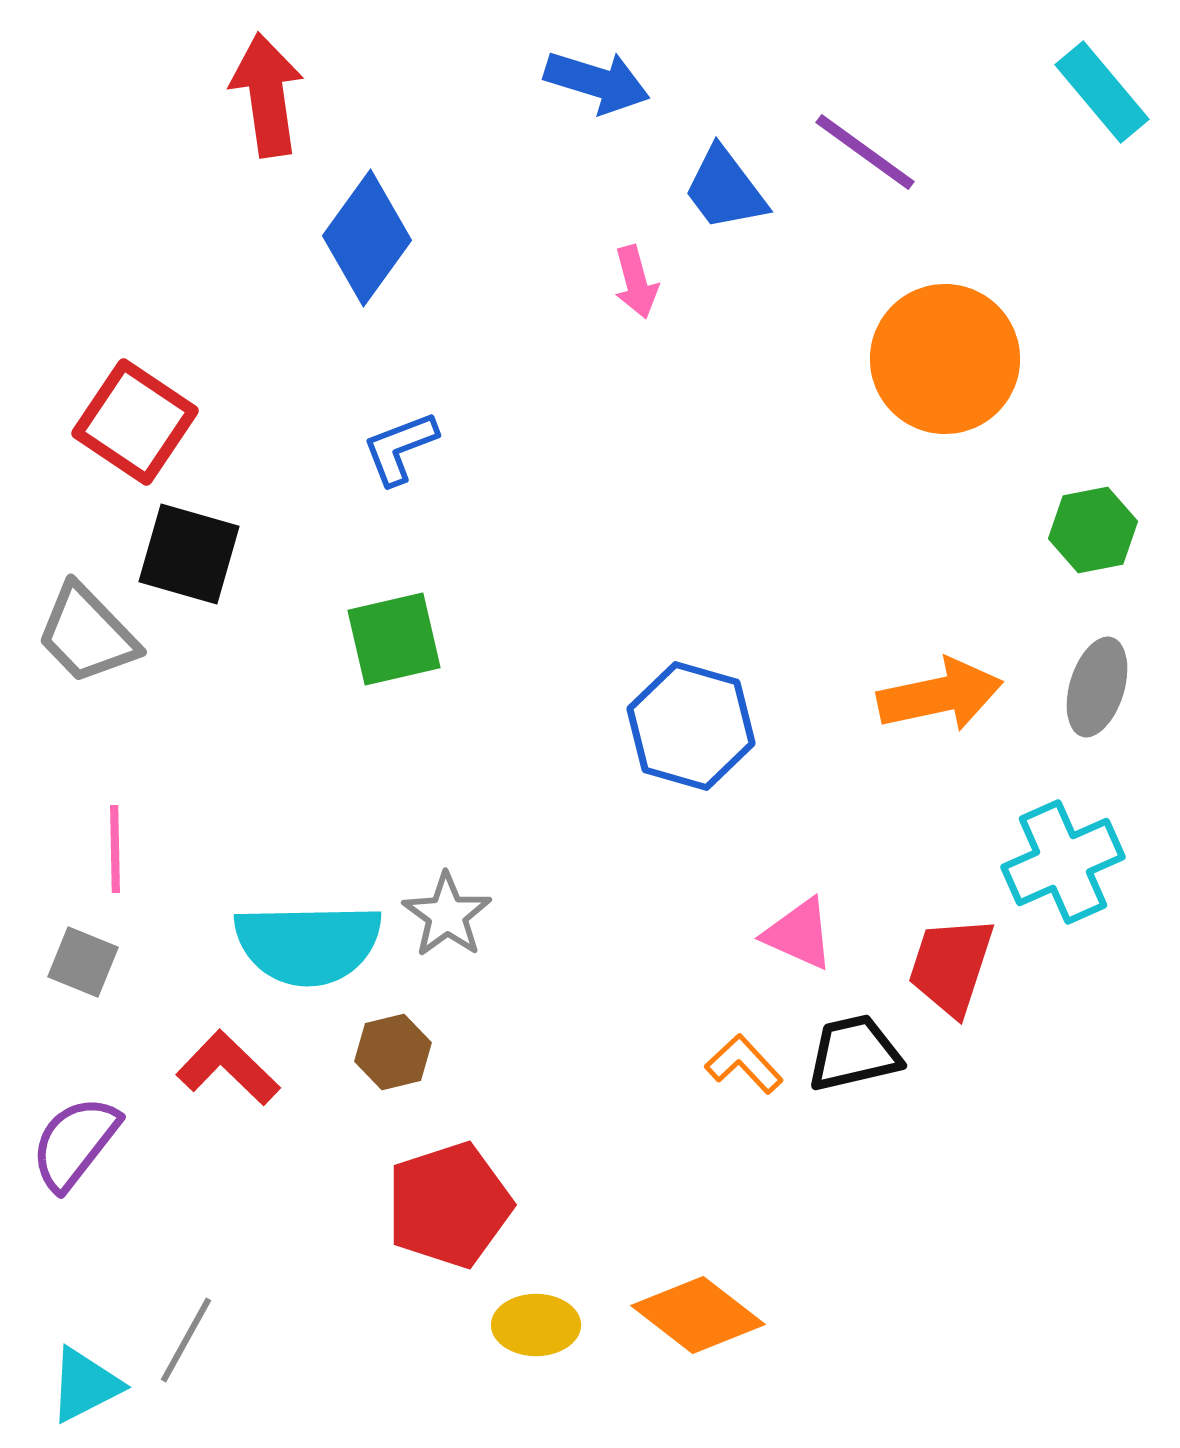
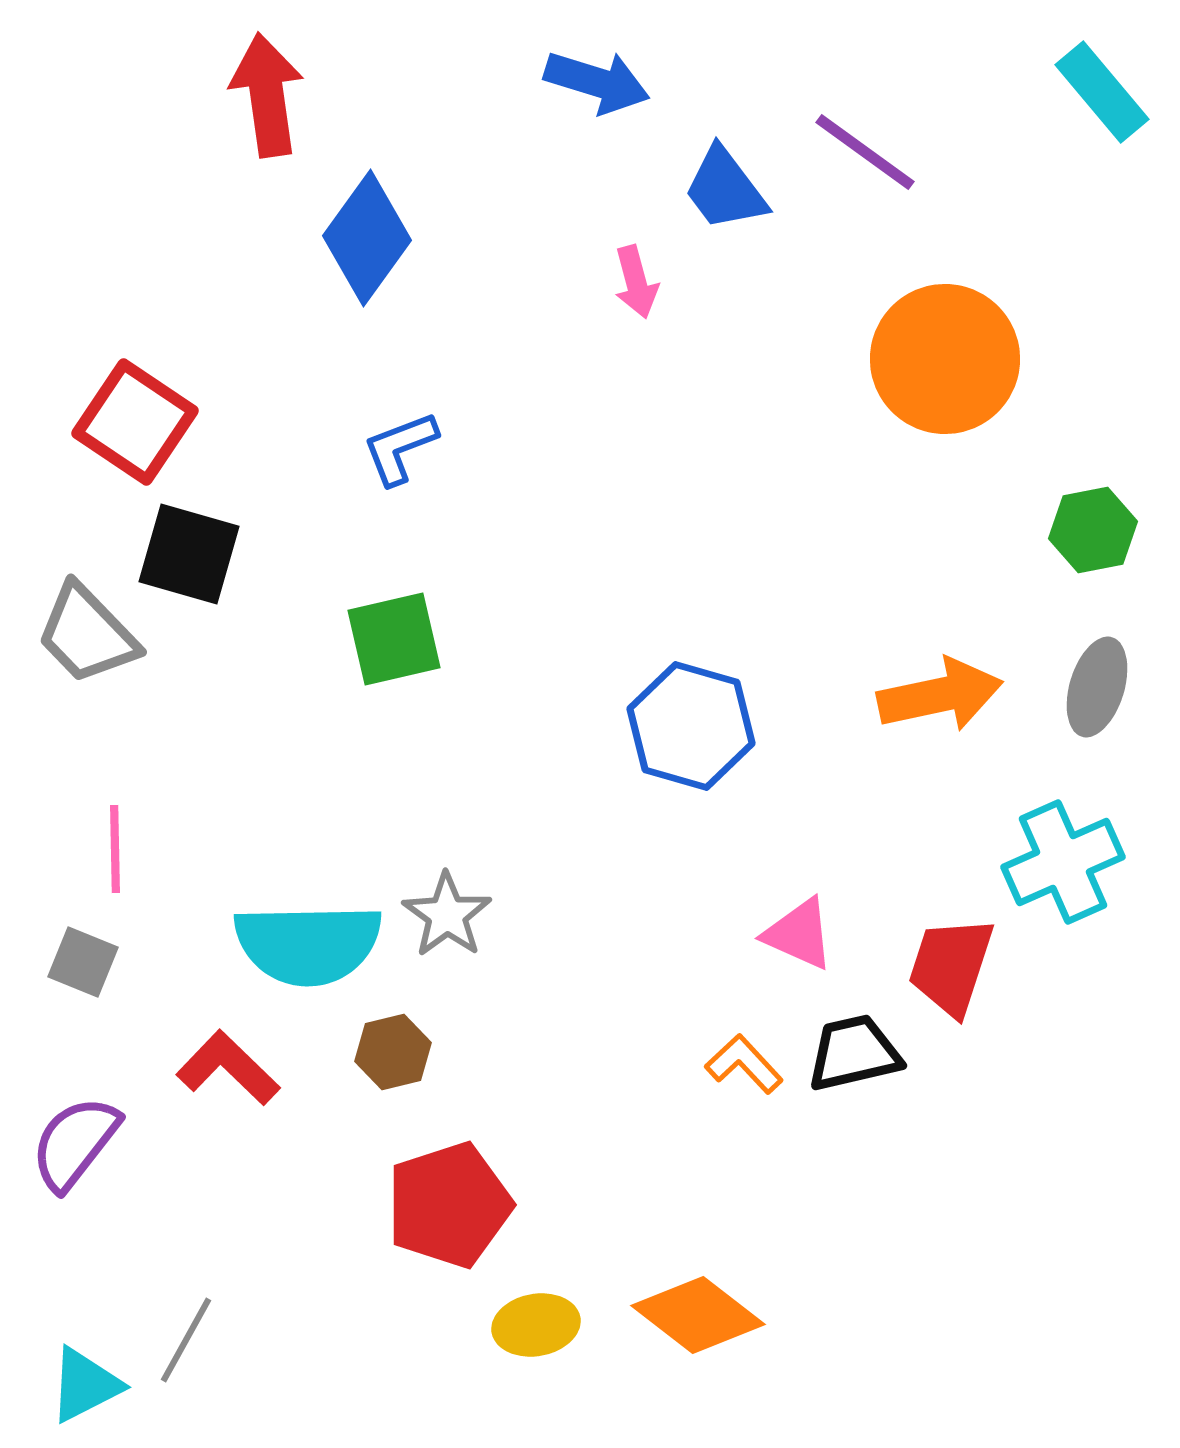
yellow ellipse: rotated 10 degrees counterclockwise
